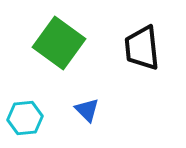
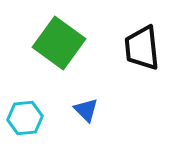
blue triangle: moved 1 px left
